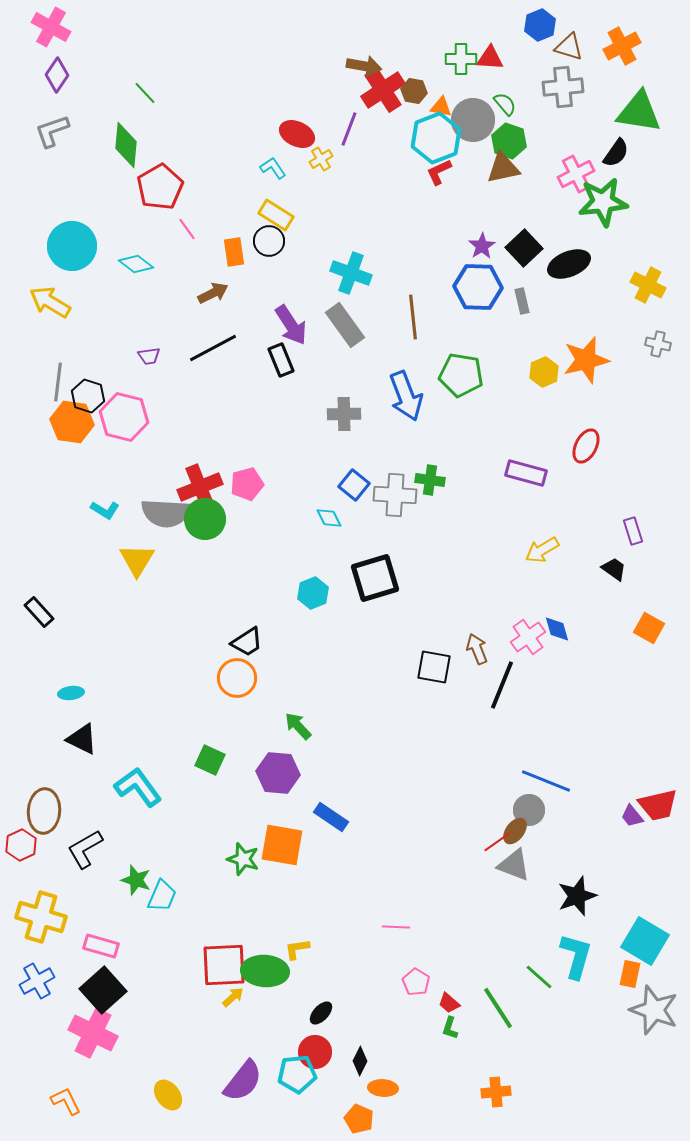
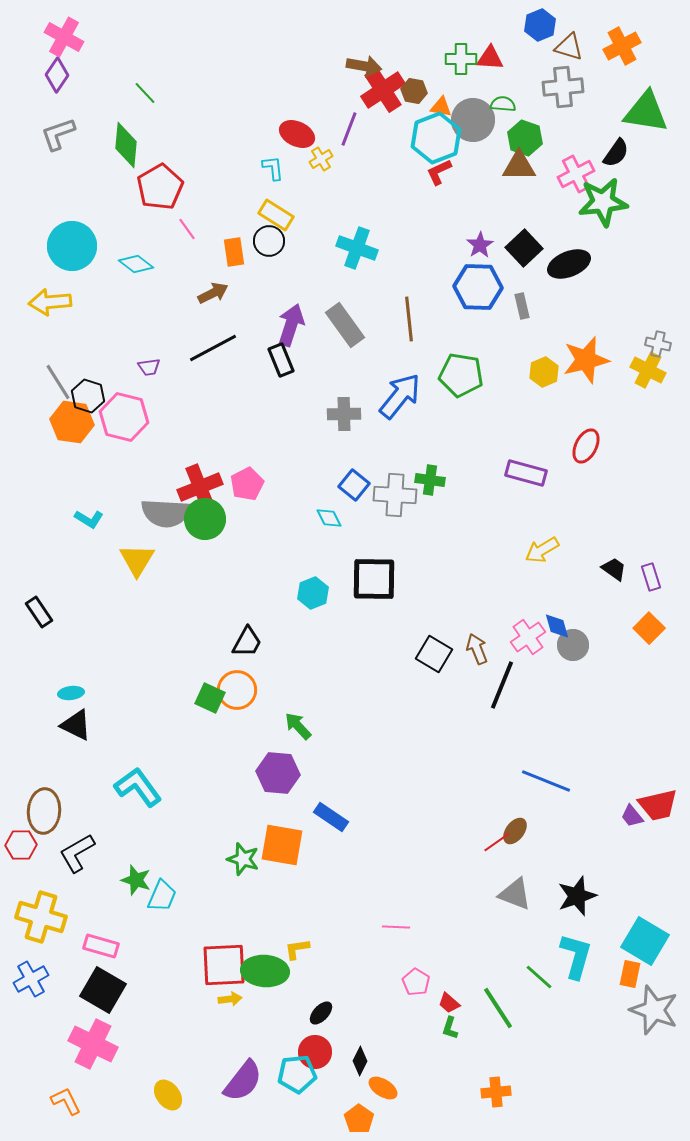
pink cross at (51, 27): moved 13 px right, 10 px down
green semicircle at (505, 104): moved 2 px left; rotated 45 degrees counterclockwise
green triangle at (639, 112): moved 7 px right
gray L-shape at (52, 131): moved 6 px right, 3 px down
green hexagon at (509, 141): moved 16 px right, 3 px up
cyan L-shape at (273, 168): rotated 28 degrees clockwise
brown triangle at (503, 168): moved 16 px right, 2 px up; rotated 12 degrees clockwise
purple star at (482, 246): moved 2 px left, 1 px up
cyan cross at (351, 273): moved 6 px right, 25 px up
yellow cross at (648, 285): moved 85 px down
gray rectangle at (522, 301): moved 5 px down
yellow arrow at (50, 302): rotated 36 degrees counterclockwise
brown line at (413, 317): moved 4 px left, 2 px down
purple arrow at (291, 325): rotated 129 degrees counterclockwise
purple trapezoid at (149, 356): moved 11 px down
gray line at (58, 382): rotated 39 degrees counterclockwise
blue arrow at (406, 396): moved 6 px left; rotated 120 degrees counterclockwise
pink pentagon at (247, 484): rotated 12 degrees counterclockwise
cyan L-shape at (105, 510): moved 16 px left, 9 px down
purple rectangle at (633, 531): moved 18 px right, 46 px down
black square at (375, 578): moved 1 px left, 1 px down; rotated 18 degrees clockwise
black rectangle at (39, 612): rotated 8 degrees clockwise
orange square at (649, 628): rotated 16 degrees clockwise
blue diamond at (557, 629): moved 3 px up
black trapezoid at (247, 642): rotated 28 degrees counterclockwise
black square at (434, 667): moved 13 px up; rotated 21 degrees clockwise
orange circle at (237, 678): moved 12 px down
black triangle at (82, 739): moved 6 px left, 14 px up
green square at (210, 760): moved 62 px up
gray circle at (529, 810): moved 44 px right, 165 px up
red hexagon at (21, 845): rotated 24 degrees clockwise
black L-shape at (85, 849): moved 8 px left, 4 px down
gray triangle at (514, 865): moved 1 px right, 29 px down
blue cross at (37, 981): moved 6 px left, 2 px up
black square at (103, 990): rotated 18 degrees counterclockwise
yellow arrow at (233, 997): moved 3 px left, 2 px down; rotated 35 degrees clockwise
pink cross at (93, 1033): moved 11 px down
orange ellipse at (383, 1088): rotated 28 degrees clockwise
orange pentagon at (359, 1119): rotated 12 degrees clockwise
